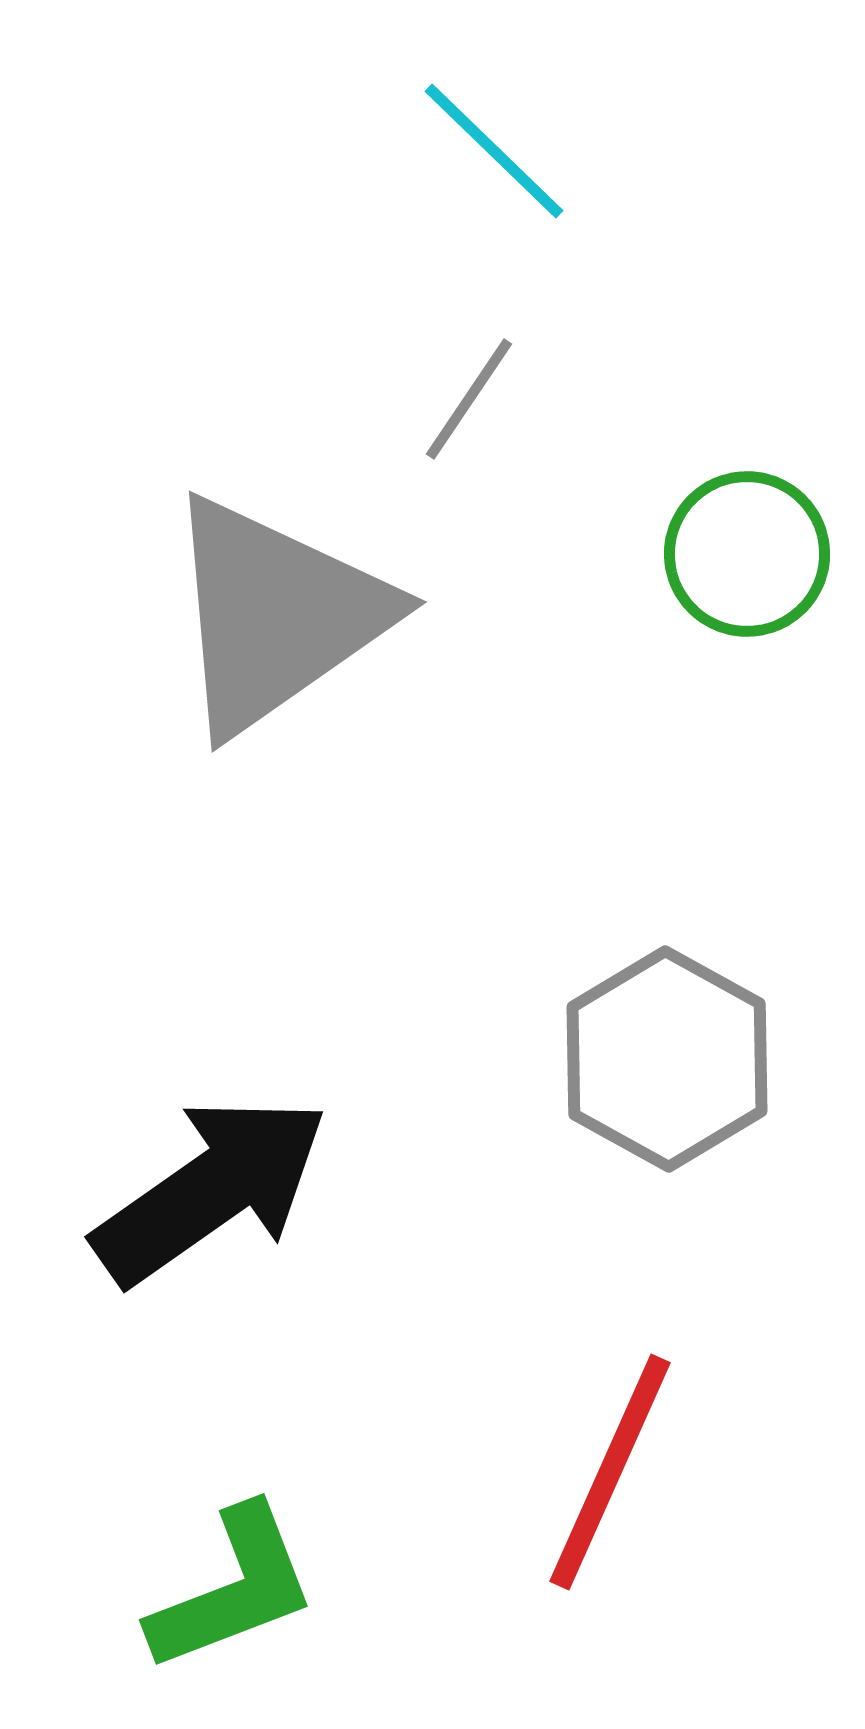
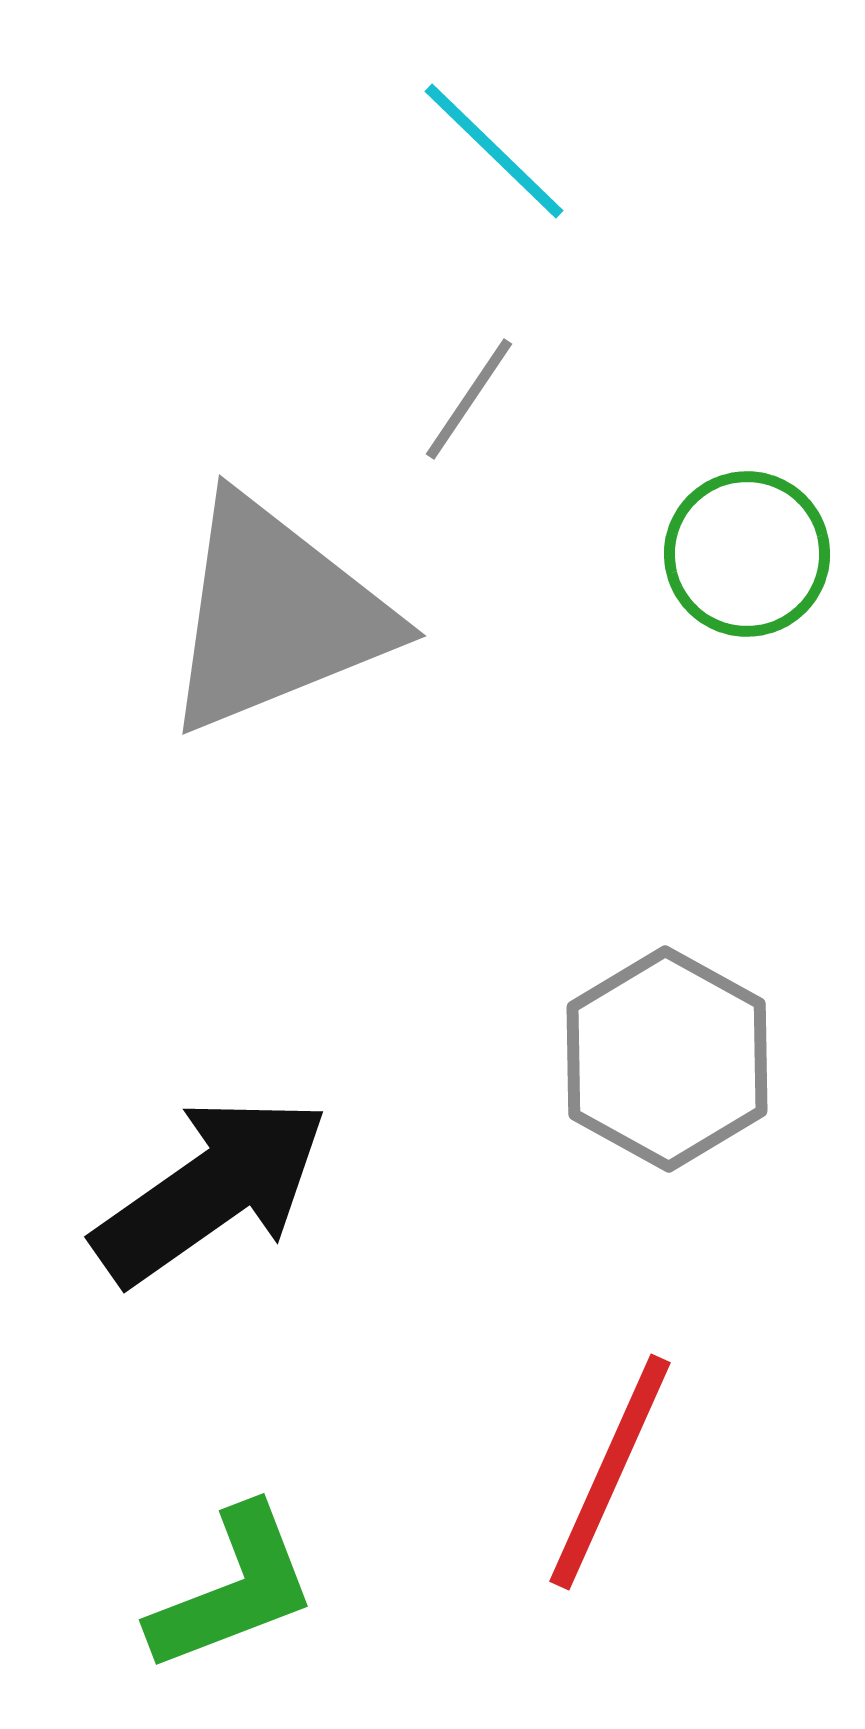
gray triangle: rotated 13 degrees clockwise
